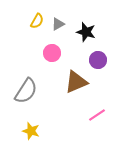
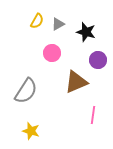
pink line: moved 4 px left; rotated 48 degrees counterclockwise
